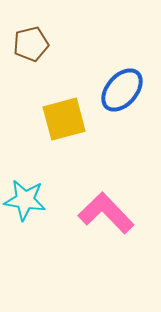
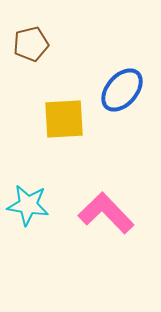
yellow square: rotated 12 degrees clockwise
cyan star: moved 3 px right, 5 px down
